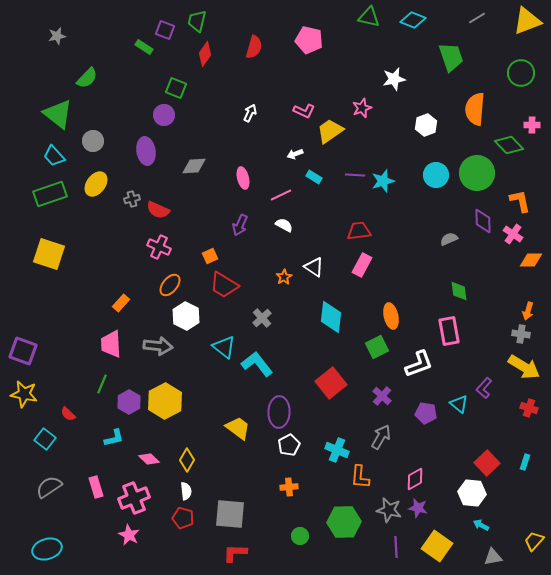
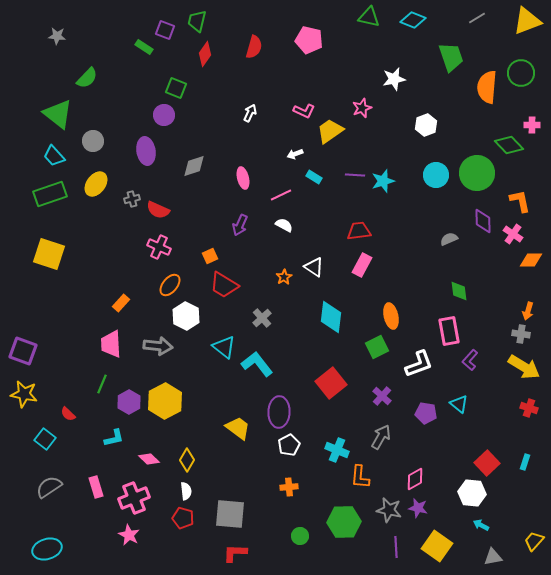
gray star at (57, 36): rotated 18 degrees clockwise
orange semicircle at (475, 109): moved 12 px right, 22 px up
gray diamond at (194, 166): rotated 15 degrees counterclockwise
purple L-shape at (484, 388): moved 14 px left, 28 px up
